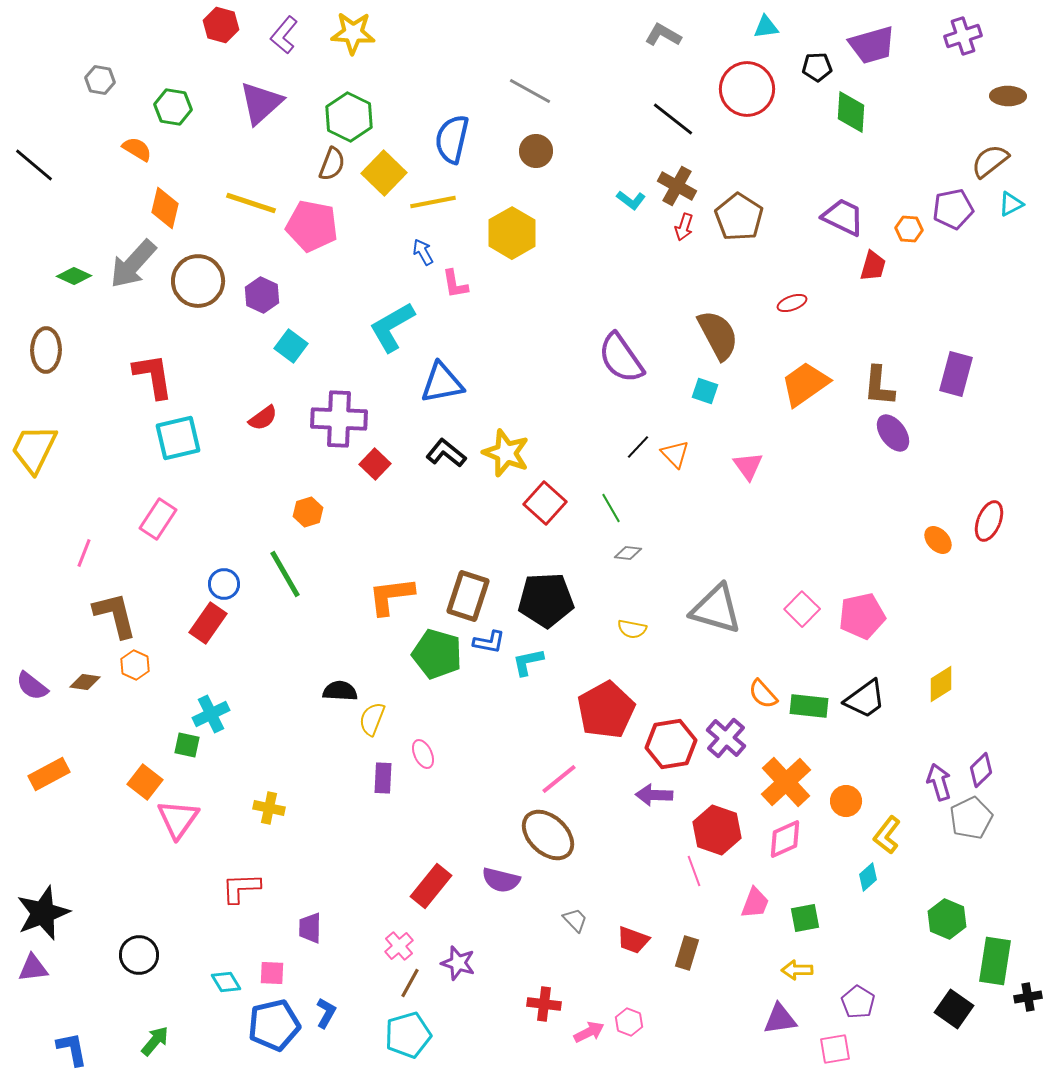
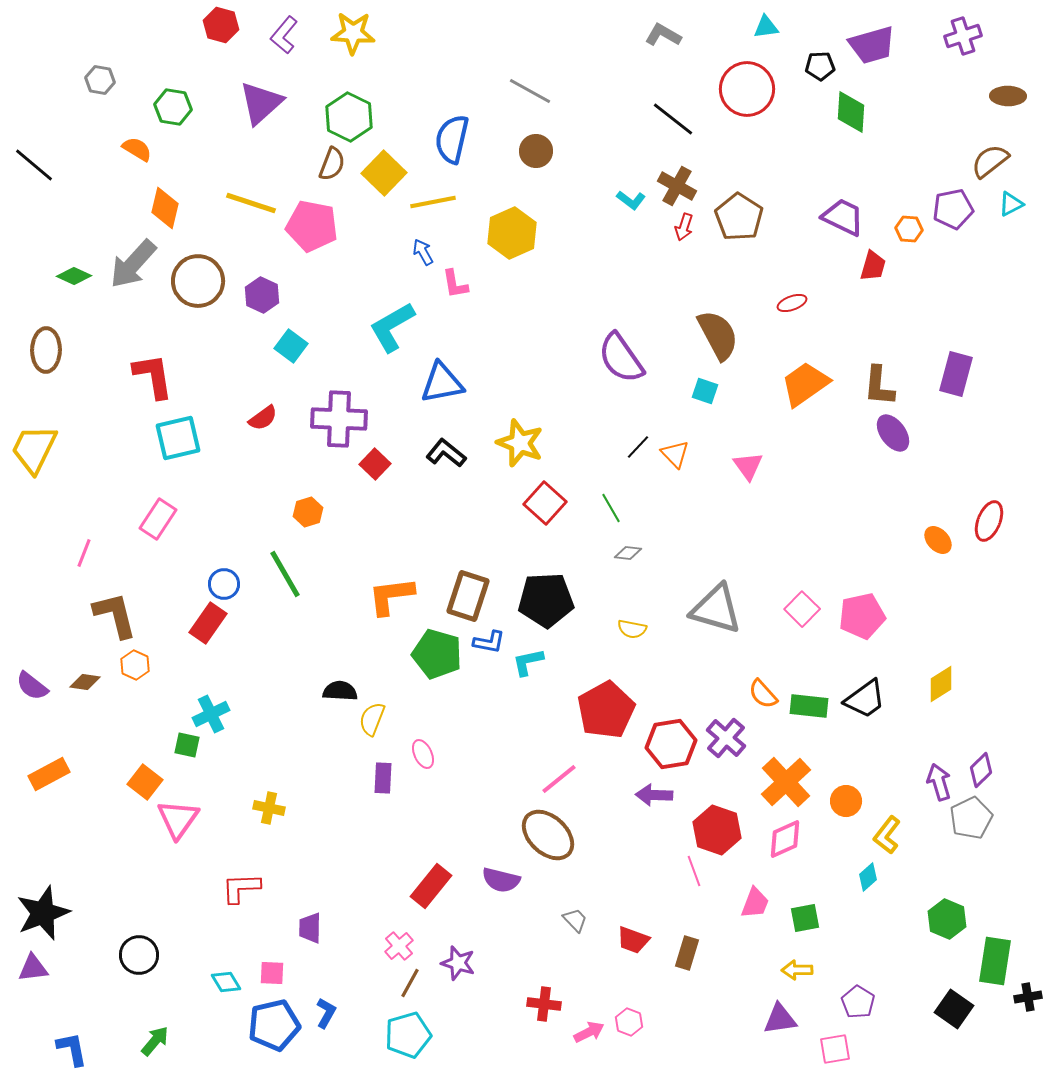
black pentagon at (817, 67): moved 3 px right, 1 px up
yellow hexagon at (512, 233): rotated 6 degrees clockwise
yellow star at (506, 453): moved 14 px right, 10 px up
